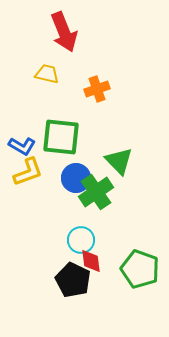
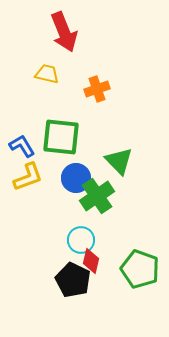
blue L-shape: rotated 152 degrees counterclockwise
yellow L-shape: moved 5 px down
green cross: moved 1 px right, 4 px down
red diamond: rotated 20 degrees clockwise
